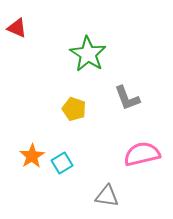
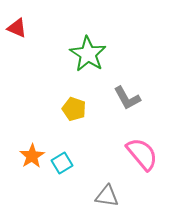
gray L-shape: rotated 8 degrees counterclockwise
pink semicircle: rotated 63 degrees clockwise
